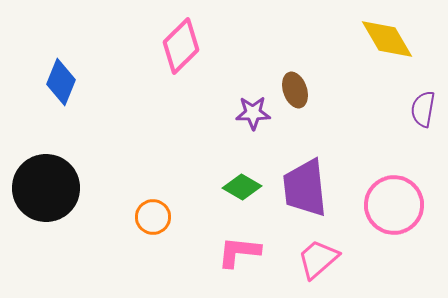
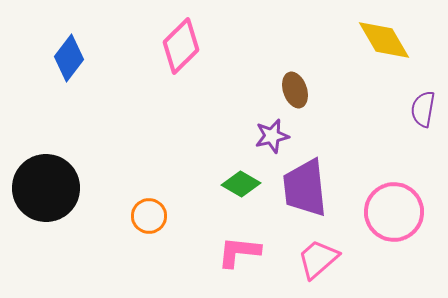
yellow diamond: moved 3 px left, 1 px down
blue diamond: moved 8 px right, 24 px up; rotated 15 degrees clockwise
purple star: moved 19 px right, 23 px down; rotated 12 degrees counterclockwise
green diamond: moved 1 px left, 3 px up
pink circle: moved 7 px down
orange circle: moved 4 px left, 1 px up
